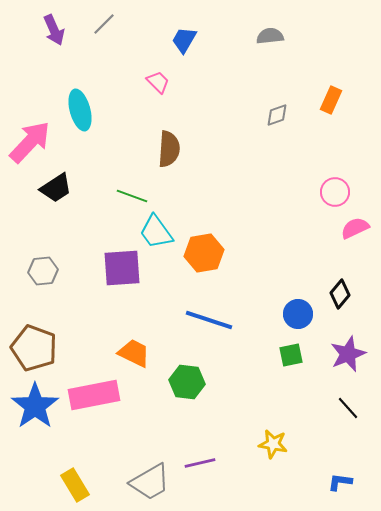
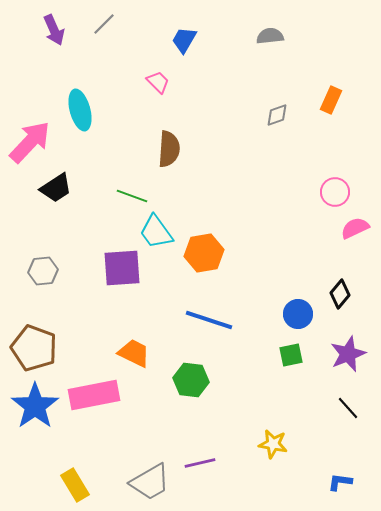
green hexagon: moved 4 px right, 2 px up
